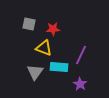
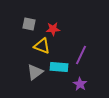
yellow triangle: moved 2 px left, 2 px up
gray triangle: rotated 18 degrees clockwise
